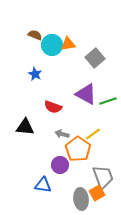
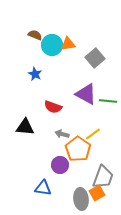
green line: rotated 24 degrees clockwise
gray trapezoid: rotated 40 degrees clockwise
blue triangle: moved 3 px down
